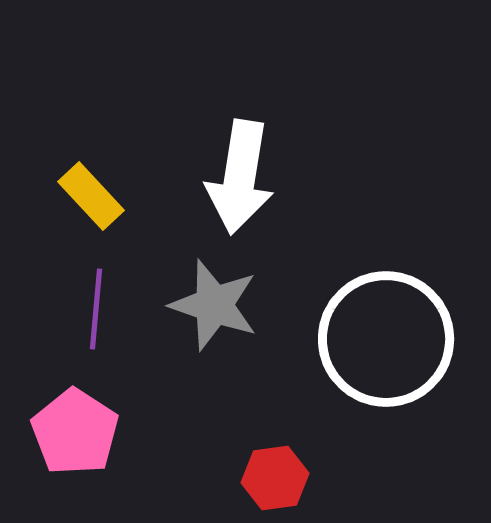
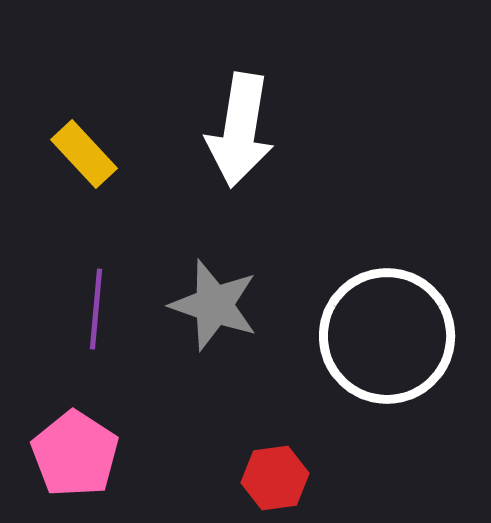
white arrow: moved 47 px up
yellow rectangle: moved 7 px left, 42 px up
white circle: moved 1 px right, 3 px up
pink pentagon: moved 22 px down
